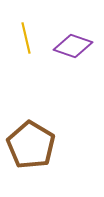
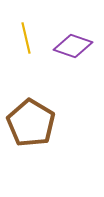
brown pentagon: moved 22 px up
